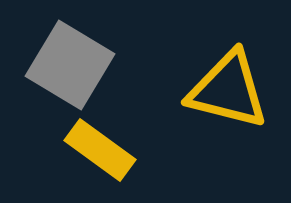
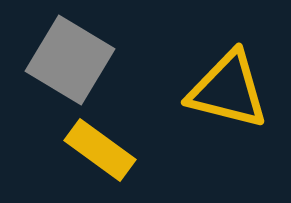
gray square: moved 5 px up
